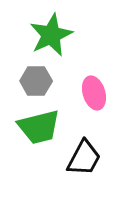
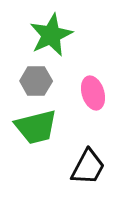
pink ellipse: moved 1 px left
green trapezoid: moved 3 px left
black trapezoid: moved 4 px right, 9 px down
